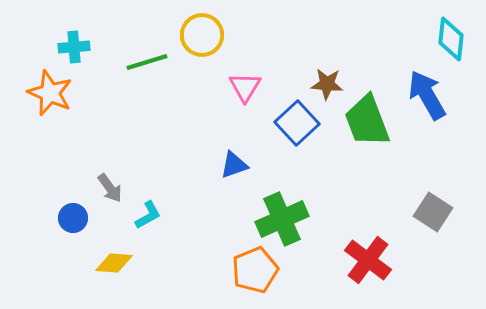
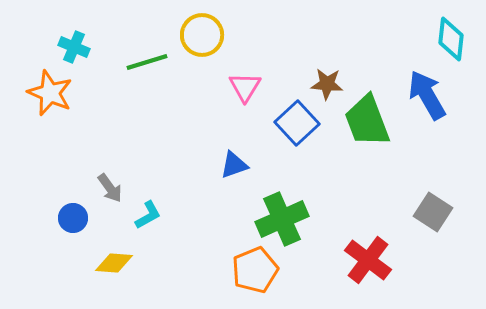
cyan cross: rotated 28 degrees clockwise
